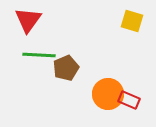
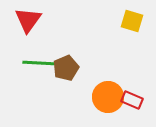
green line: moved 8 px down
orange circle: moved 3 px down
red rectangle: moved 3 px right
